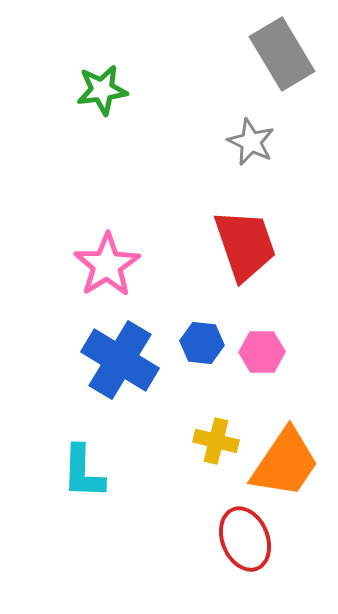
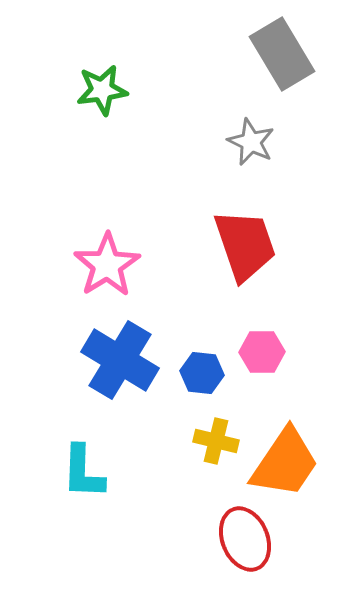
blue hexagon: moved 30 px down
